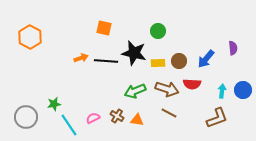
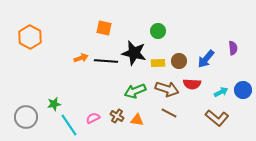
cyan arrow: moved 1 px left, 1 px down; rotated 56 degrees clockwise
brown L-shape: rotated 60 degrees clockwise
